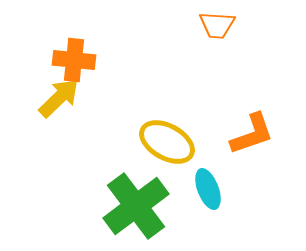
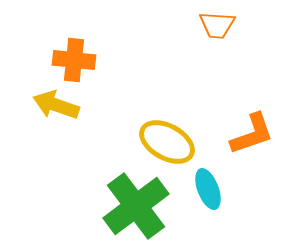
yellow arrow: moved 3 px left, 7 px down; rotated 117 degrees counterclockwise
